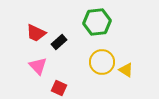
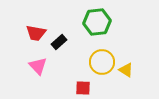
red trapezoid: rotated 15 degrees counterclockwise
red square: moved 24 px right; rotated 21 degrees counterclockwise
